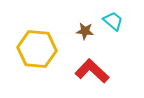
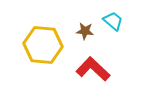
yellow hexagon: moved 6 px right, 4 px up
red L-shape: moved 1 px right, 2 px up
